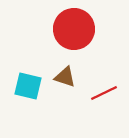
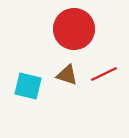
brown triangle: moved 2 px right, 2 px up
red line: moved 19 px up
